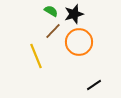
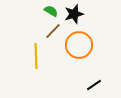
orange circle: moved 3 px down
yellow line: rotated 20 degrees clockwise
